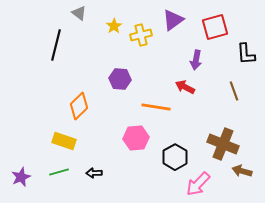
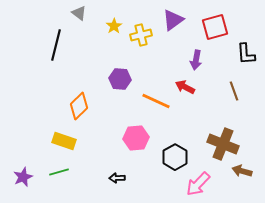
orange line: moved 6 px up; rotated 16 degrees clockwise
black arrow: moved 23 px right, 5 px down
purple star: moved 2 px right
